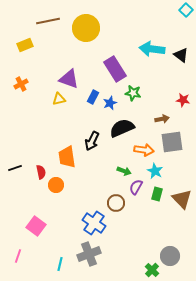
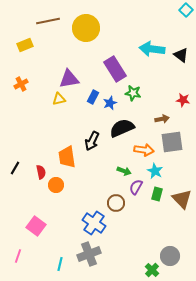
purple triangle: rotated 30 degrees counterclockwise
black line: rotated 40 degrees counterclockwise
